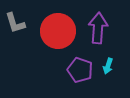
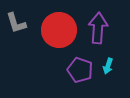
gray L-shape: moved 1 px right
red circle: moved 1 px right, 1 px up
